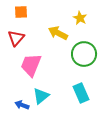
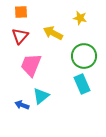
yellow star: rotated 16 degrees counterclockwise
yellow arrow: moved 5 px left
red triangle: moved 4 px right, 2 px up
green circle: moved 2 px down
cyan rectangle: moved 1 px right, 9 px up
